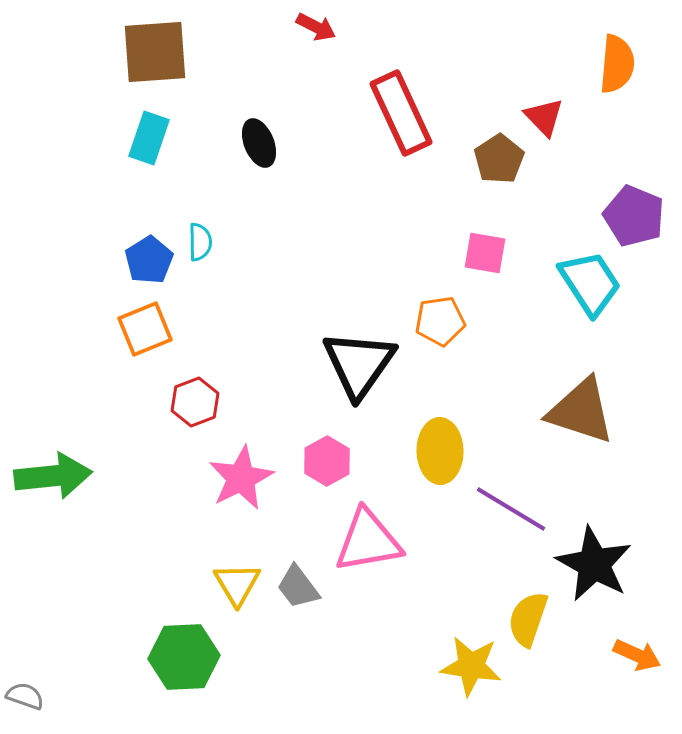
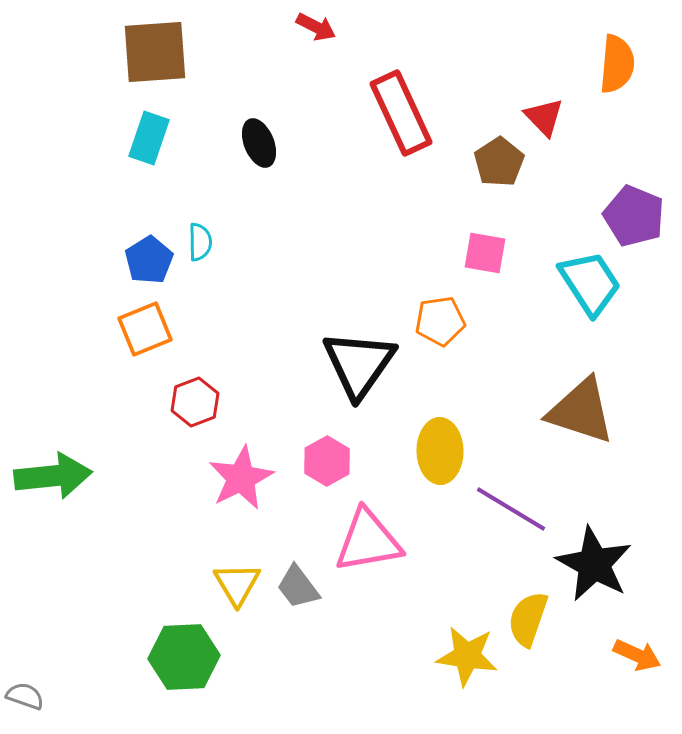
brown pentagon: moved 3 px down
yellow star: moved 4 px left, 10 px up
